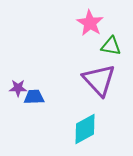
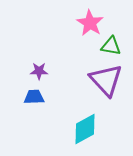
purple triangle: moved 7 px right
purple star: moved 21 px right, 17 px up
